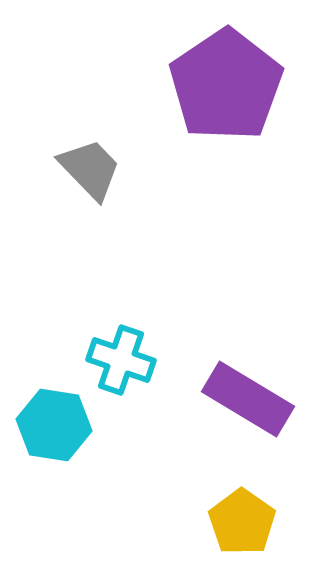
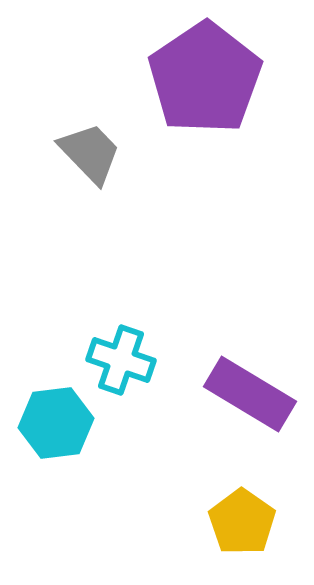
purple pentagon: moved 21 px left, 7 px up
gray trapezoid: moved 16 px up
purple rectangle: moved 2 px right, 5 px up
cyan hexagon: moved 2 px right, 2 px up; rotated 16 degrees counterclockwise
